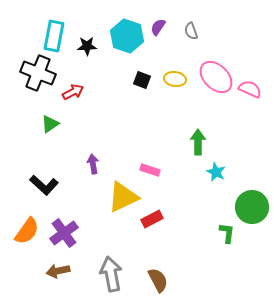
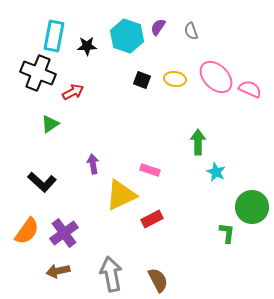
black L-shape: moved 2 px left, 3 px up
yellow triangle: moved 2 px left, 2 px up
